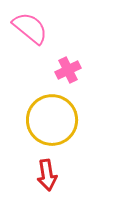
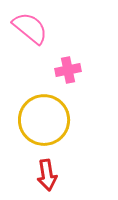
pink cross: rotated 15 degrees clockwise
yellow circle: moved 8 px left
